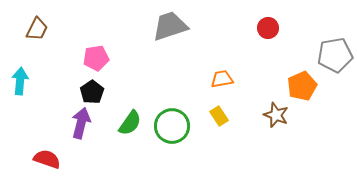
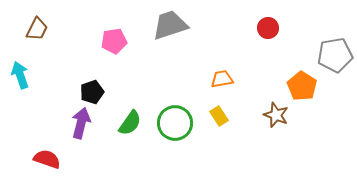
gray trapezoid: moved 1 px up
pink pentagon: moved 18 px right, 17 px up
cyan arrow: moved 6 px up; rotated 24 degrees counterclockwise
orange pentagon: rotated 16 degrees counterclockwise
black pentagon: rotated 15 degrees clockwise
green circle: moved 3 px right, 3 px up
